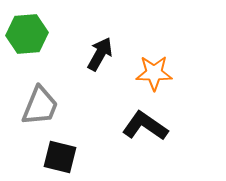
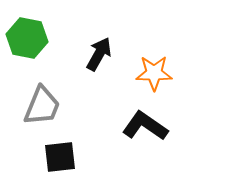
green hexagon: moved 4 px down; rotated 15 degrees clockwise
black arrow: moved 1 px left
gray trapezoid: moved 2 px right
black square: rotated 20 degrees counterclockwise
